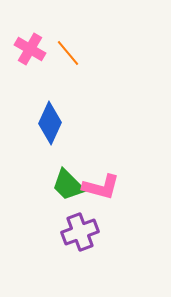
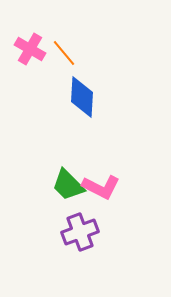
orange line: moved 4 px left
blue diamond: moved 32 px right, 26 px up; rotated 21 degrees counterclockwise
pink L-shape: rotated 12 degrees clockwise
